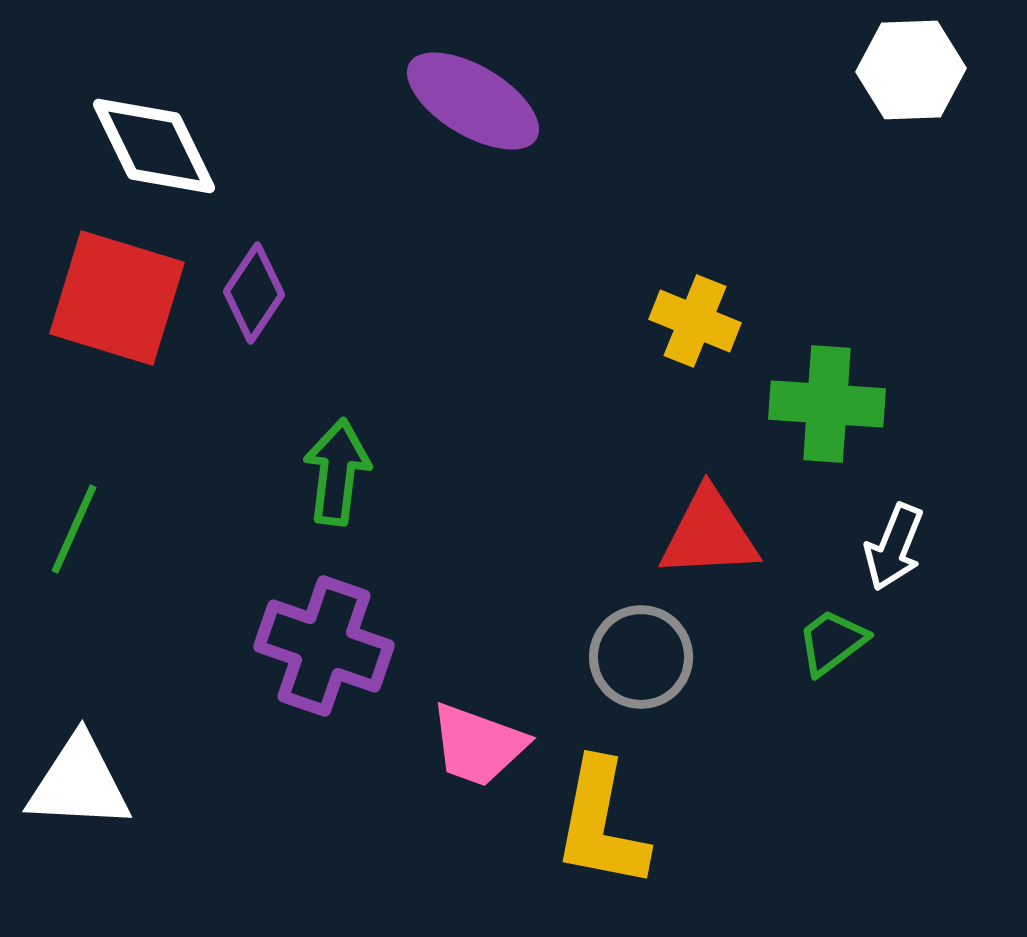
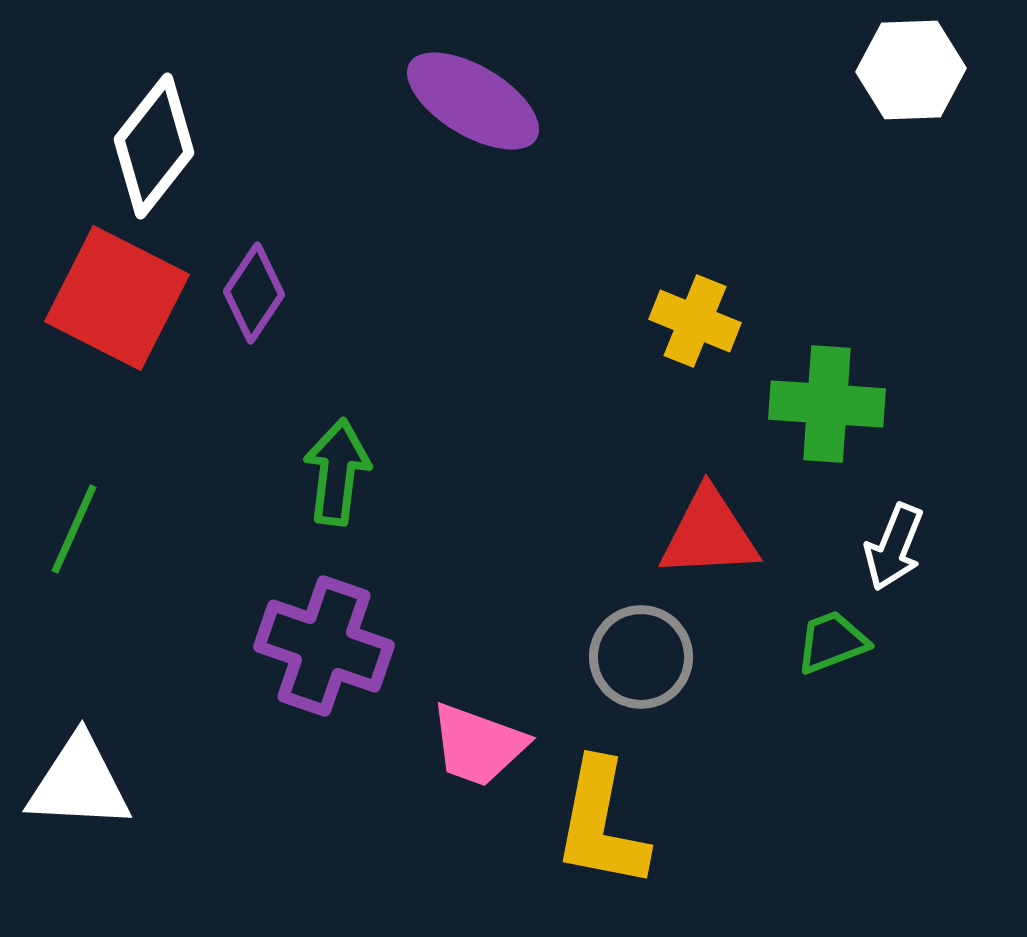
white diamond: rotated 64 degrees clockwise
red square: rotated 10 degrees clockwise
green trapezoid: rotated 16 degrees clockwise
